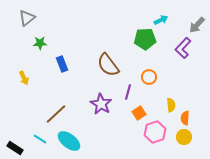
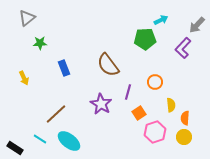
blue rectangle: moved 2 px right, 4 px down
orange circle: moved 6 px right, 5 px down
